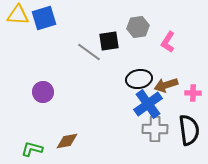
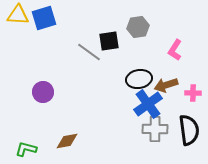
pink L-shape: moved 7 px right, 8 px down
green L-shape: moved 6 px left
